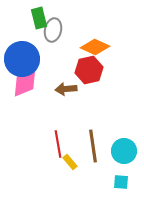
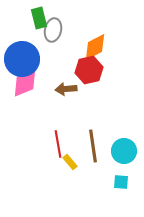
orange diamond: rotated 52 degrees counterclockwise
